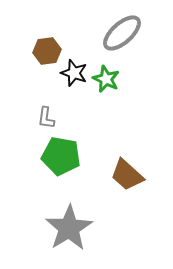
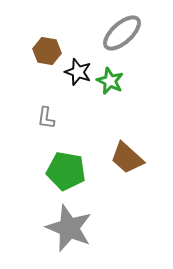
brown hexagon: rotated 16 degrees clockwise
black star: moved 4 px right, 1 px up
green star: moved 4 px right, 2 px down
green pentagon: moved 5 px right, 15 px down
brown trapezoid: moved 17 px up
gray star: rotated 18 degrees counterclockwise
